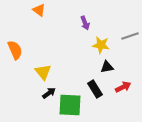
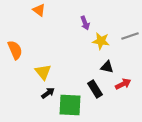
yellow star: moved 4 px up
black triangle: rotated 24 degrees clockwise
red arrow: moved 3 px up
black arrow: moved 1 px left
